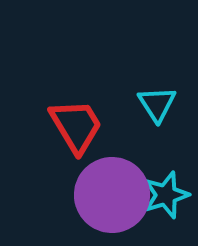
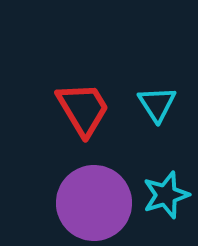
red trapezoid: moved 7 px right, 17 px up
purple circle: moved 18 px left, 8 px down
